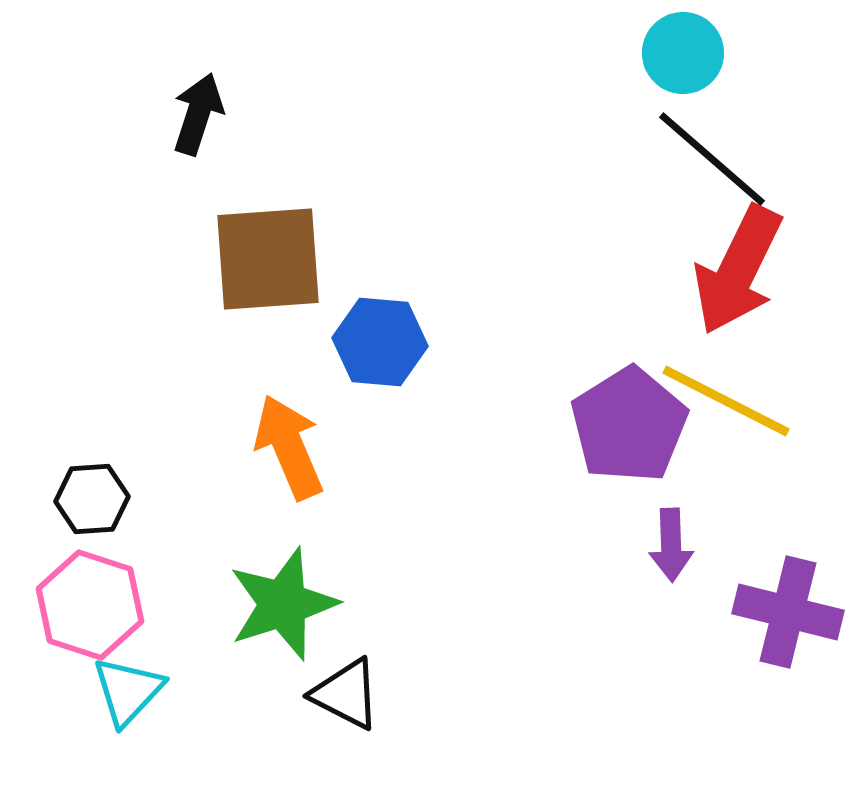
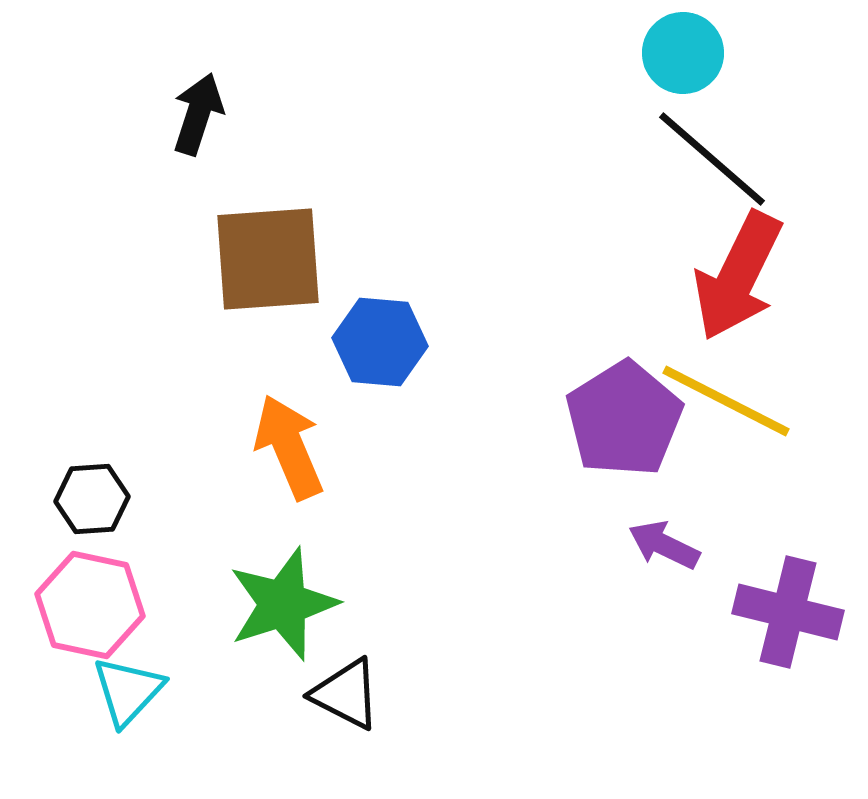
red arrow: moved 6 px down
purple pentagon: moved 5 px left, 6 px up
purple arrow: moved 7 px left; rotated 118 degrees clockwise
pink hexagon: rotated 6 degrees counterclockwise
